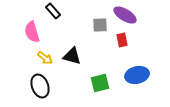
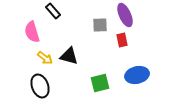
purple ellipse: rotated 35 degrees clockwise
black triangle: moved 3 px left
